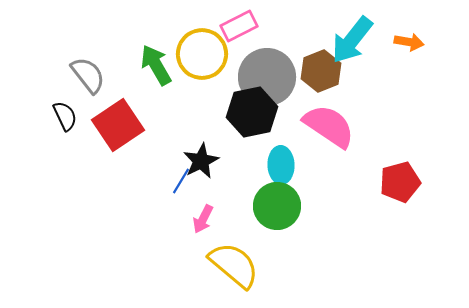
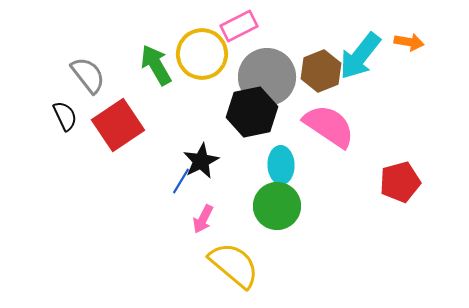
cyan arrow: moved 8 px right, 16 px down
